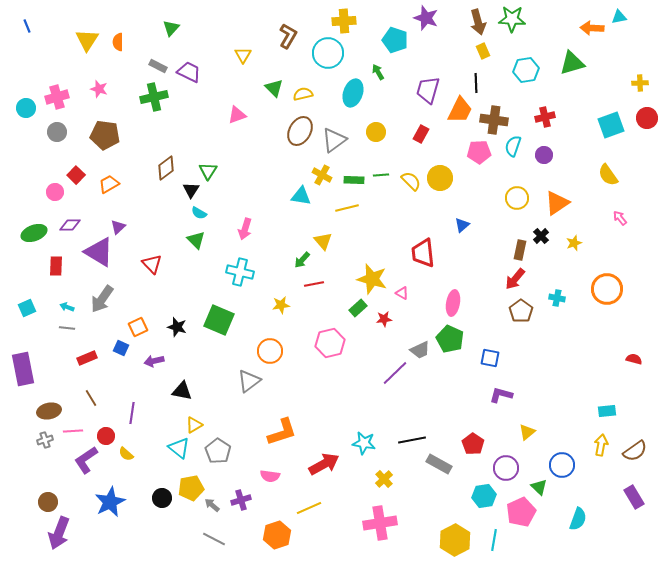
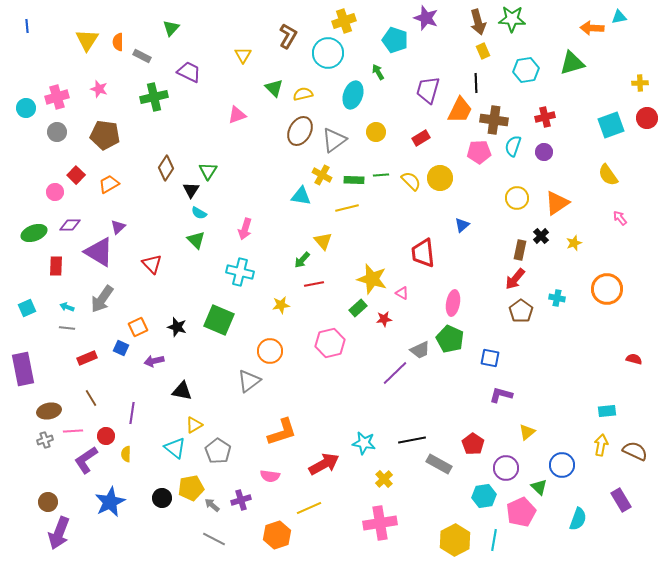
yellow cross at (344, 21): rotated 15 degrees counterclockwise
blue line at (27, 26): rotated 16 degrees clockwise
gray rectangle at (158, 66): moved 16 px left, 10 px up
cyan ellipse at (353, 93): moved 2 px down
red rectangle at (421, 134): moved 4 px down; rotated 30 degrees clockwise
purple circle at (544, 155): moved 3 px up
brown diamond at (166, 168): rotated 20 degrees counterclockwise
cyan triangle at (179, 448): moved 4 px left
brown semicircle at (635, 451): rotated 120 degrees counterclockwise
yellow semicircle at (126, 454): rotated 49 degrees clockwise
purple rectangle at (634, 497): moved 13 px left, 3 px down
